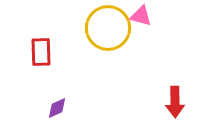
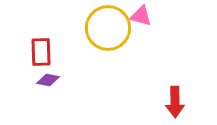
purple diamond: moved 9 px left, 28 px up; rotated 35 degrees clockwise
